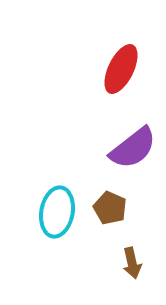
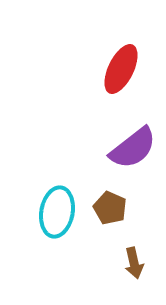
brown arrow: moved 2 px right
